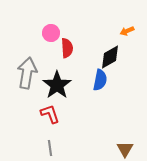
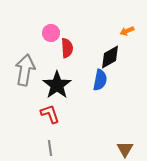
gray arrow: moved 2 px left, 3 px up
